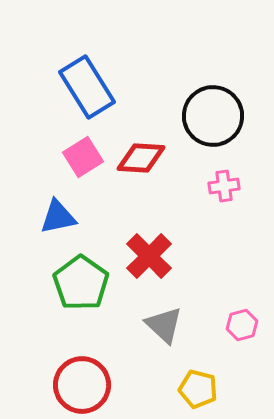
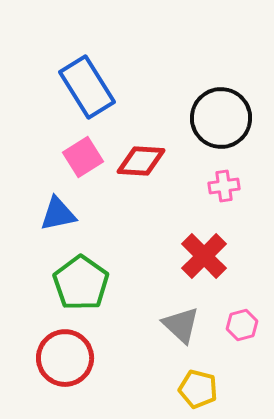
black circle: moved 8 px right, 2 px down
red diamond: moved 3 px down
blue triangle: moved 3 px up
red cross: moved 55 px right
gray triangle: moved 17 px right
red circle: moved 17 px left, 27 px up
